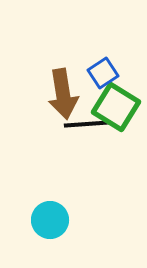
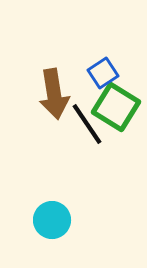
brown arrow: moved 9 px left
black line: rotated 60 degrees clockwise
cyan circle: moved 2 px right
